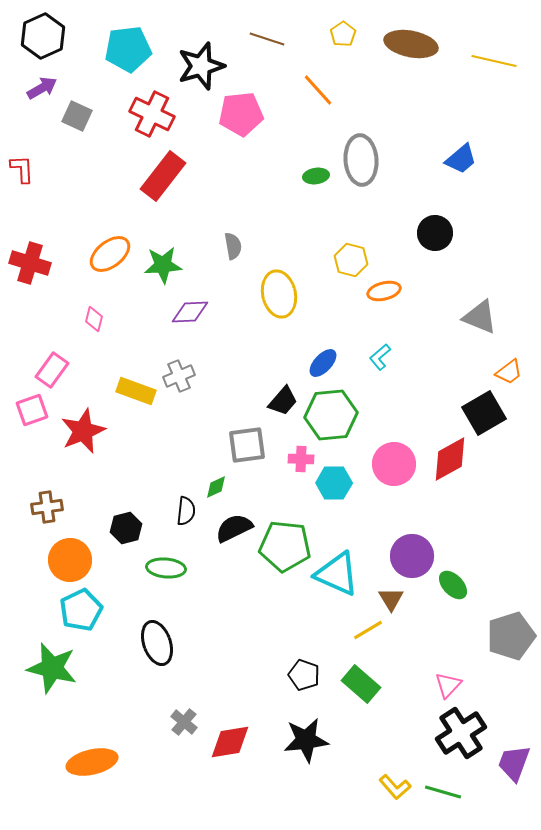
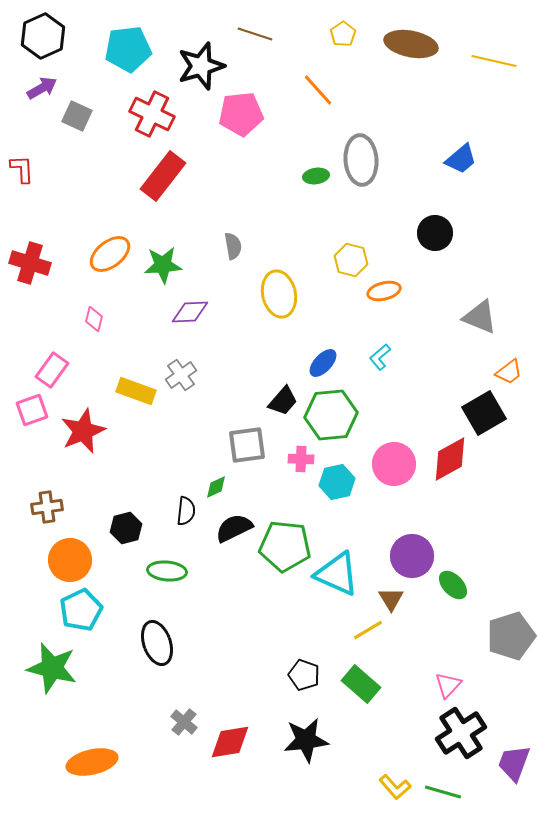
brown line at (267, 39): moved 12 px left, 5 px up
gray cross at (179, 376): moved 2 px right, 1 px up; rotated 12 degrees counterclockwise
cyan hexagon at (334, 483): moved 3 px right, 1 px up; rotated 12 degrees counterclockwise
green ellipse at (166, 568): moved 1 px right, 3 px down
